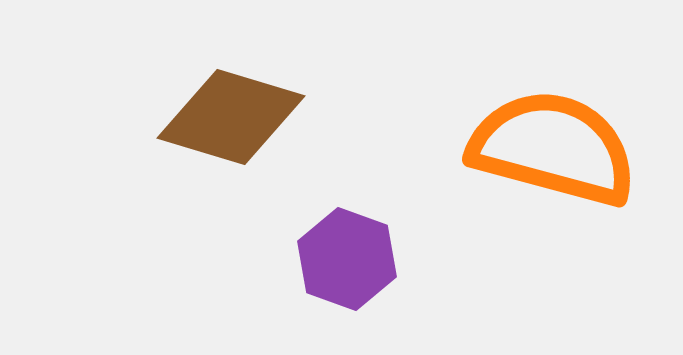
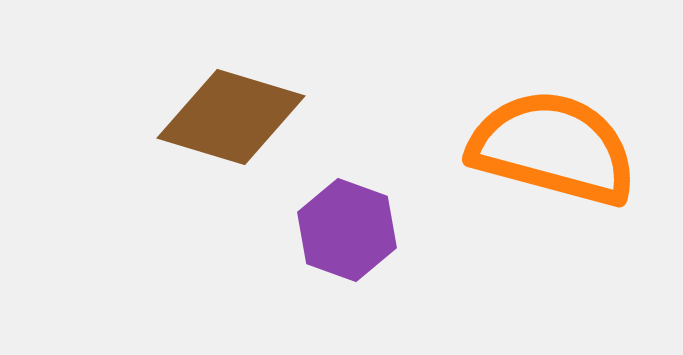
purple hexagon: moved 29 px up
